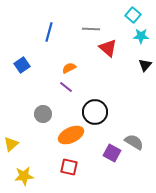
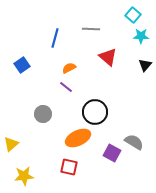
blue line: moved 6 px right, 6 px down
red triangle: moved 9 px down
orange ellipse: moved 7 px right, 3 px down
